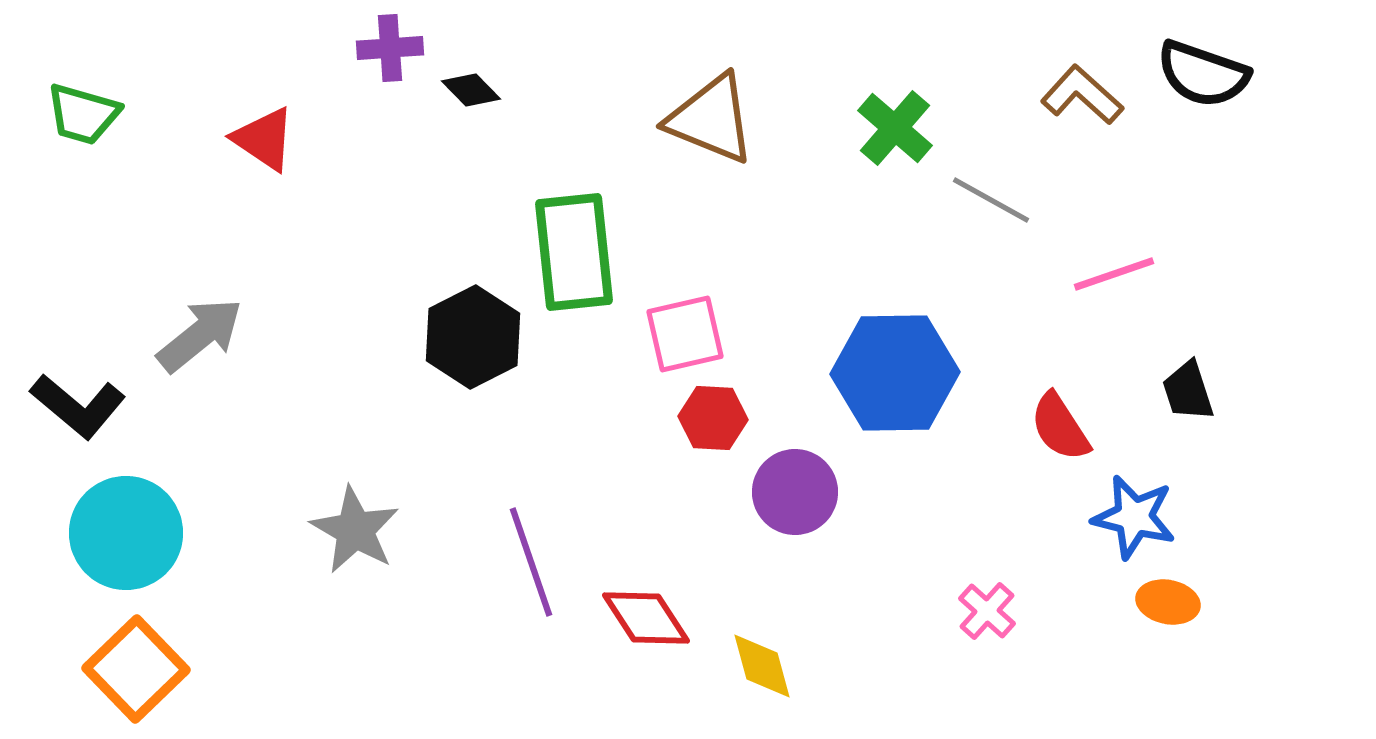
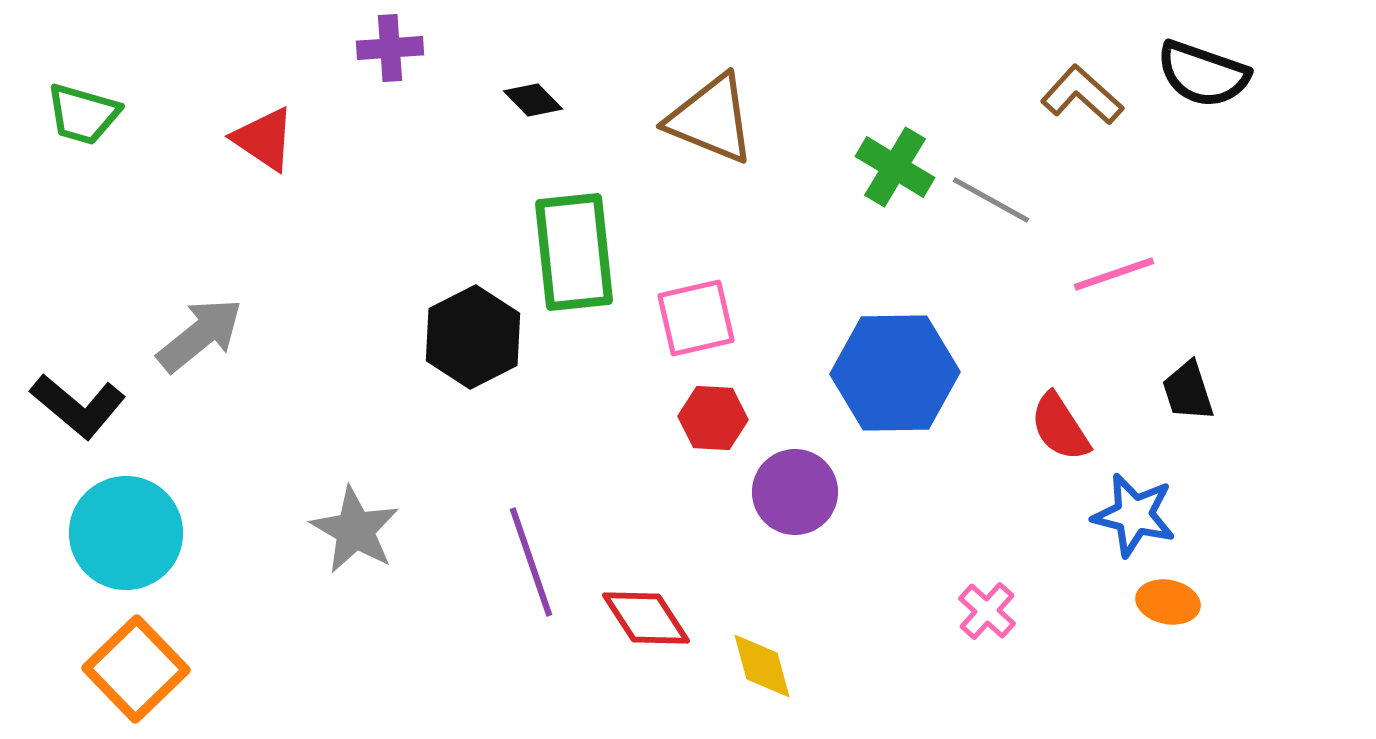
black diamond: moved 62 px right, 10 px down
green cross: moved 39 px down; rotated 10 degrees counterclockwise
pink square: moved 11 px right, 16 px up
blue star: moved 2 px up
